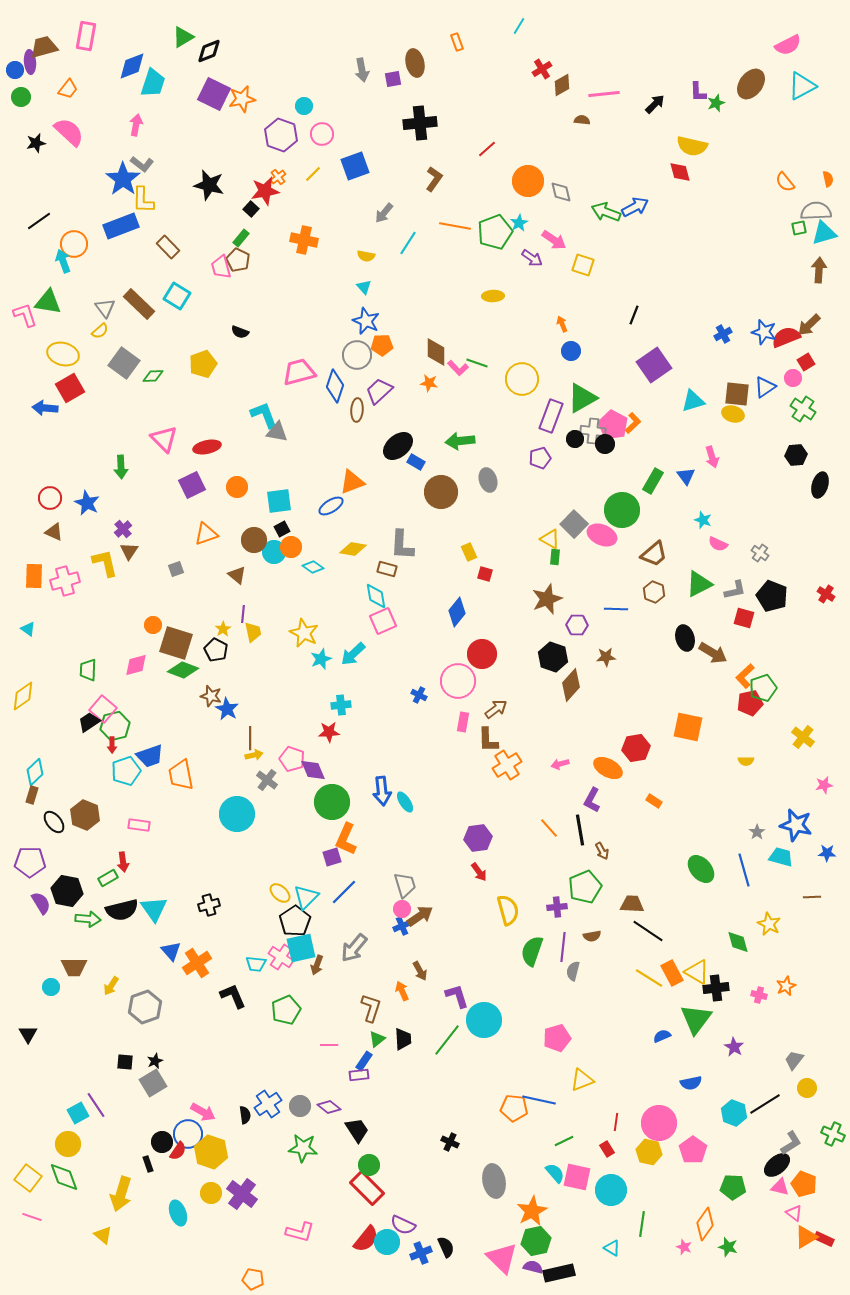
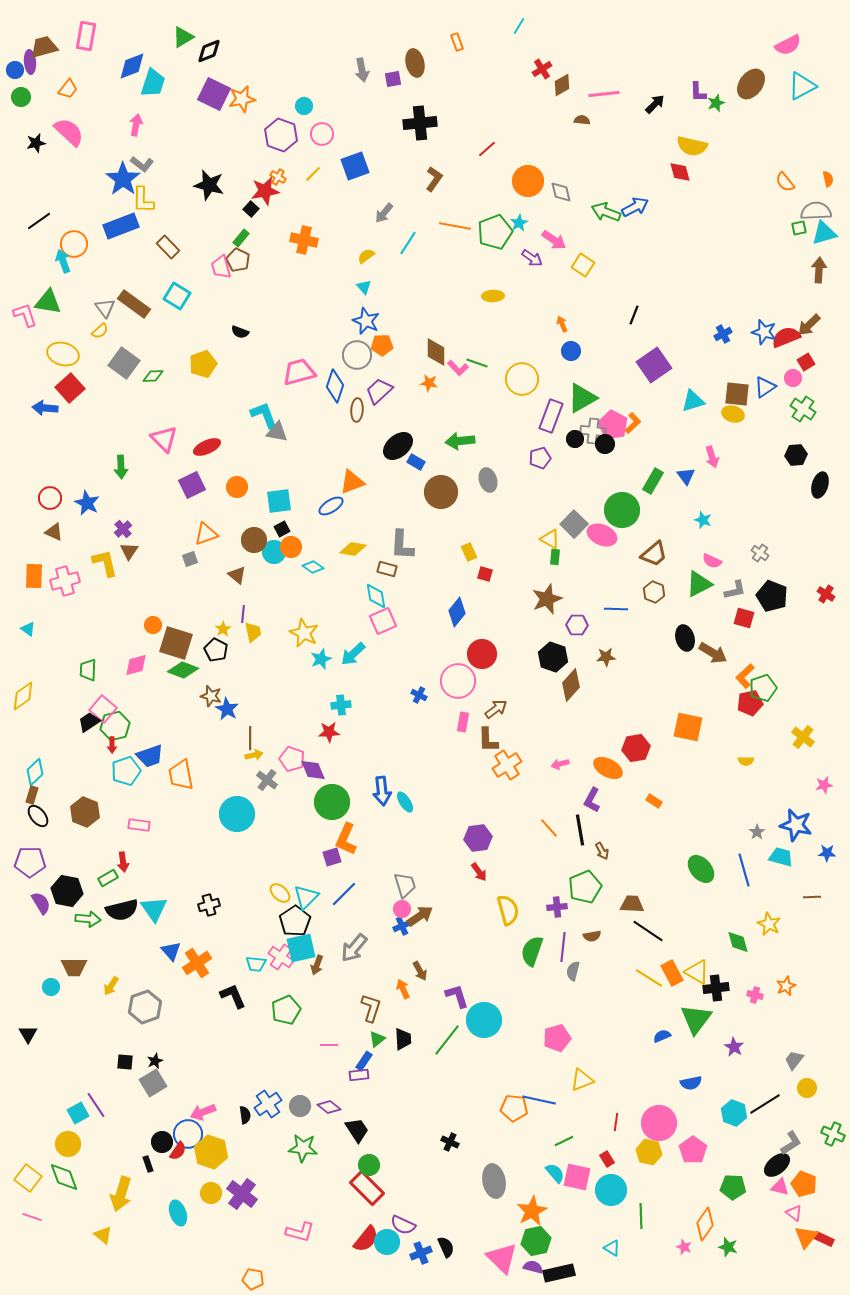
orange cross at (278, 177): rotated 21 degrees counterclockwise
yellow semicircle at (366, 256): rotated 132 degrees clockwise
yellow square at (583, 265): rotated 15 degrees clockwise
brown rectangle at (139, 304): moved 5 px left; rotated 8 degrees counterclockwise
red square at (70, 388): rotated 12 degrees counterclockwise
red ellipse at (207, 447): rotated 12 degrees counterclockwise
pink semicircle at (718, 544): moved 6 px left, 17 px down
gray square at (176, 569): moved 14 px right, 10 px up
brown hexagon at (85, 815): moved 3 px up
black ellipse at (54, 822): moved 16 px left, 6 px up
blue line at (344, 892): moved 2 px down
orange arrow at (402, 991): moved 1 px right, 2 px up
pink cross at (759, 995): moved 4 px left
pink arrow at (203, 1112): rotated 130 degrees clockwise
red rectangle at (607, 1149): moved 10 px down
green line at (642, 1224): moved 1 px left, 8 px up; rotated 10 degrees counterclockwise
orange triangle at (806, 1237): rotated 20 degrees counterclockwise
